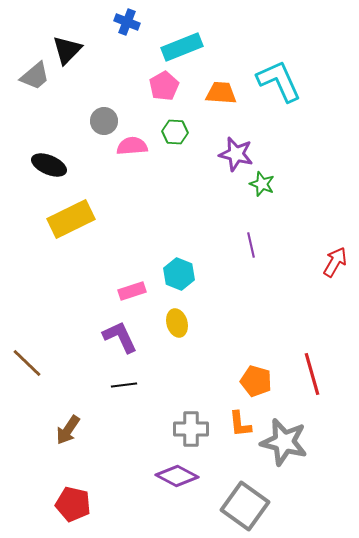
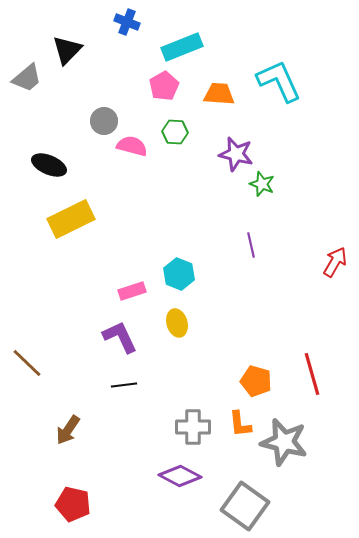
gray trapezoid: moved 8 px left, 2 px down
orange trapezoid: moved 2 px left, 1 px down
pink semicircle: rotated 20 degrees clockwise
gray cross: moved 2 px right, 2 px up
purple diamond: moved 3 px right
